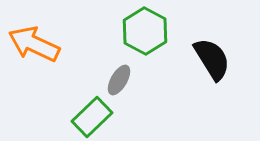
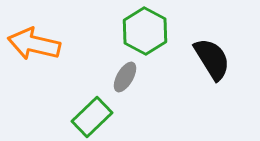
orange arrow: rotated 12 degrees counterclockwise
gray ellipse: moved 6 px right, 3 px up
